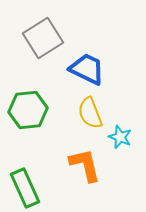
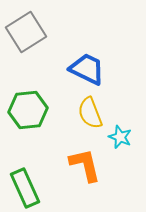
gray square: moved 17 px left, 6 px up
